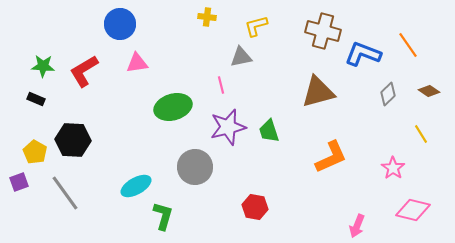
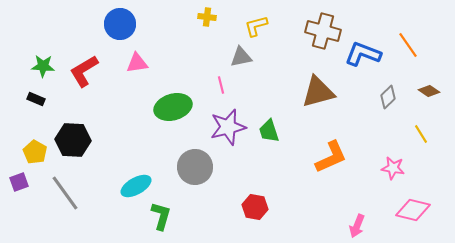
gray diamond: moved 3 px down
pink star: rotated 25 degrees counterclockwise
green L-shape: moved 2 px left
